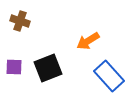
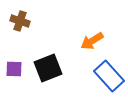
orange arrow: moved 4 px right
purple square: moved 2 px down
